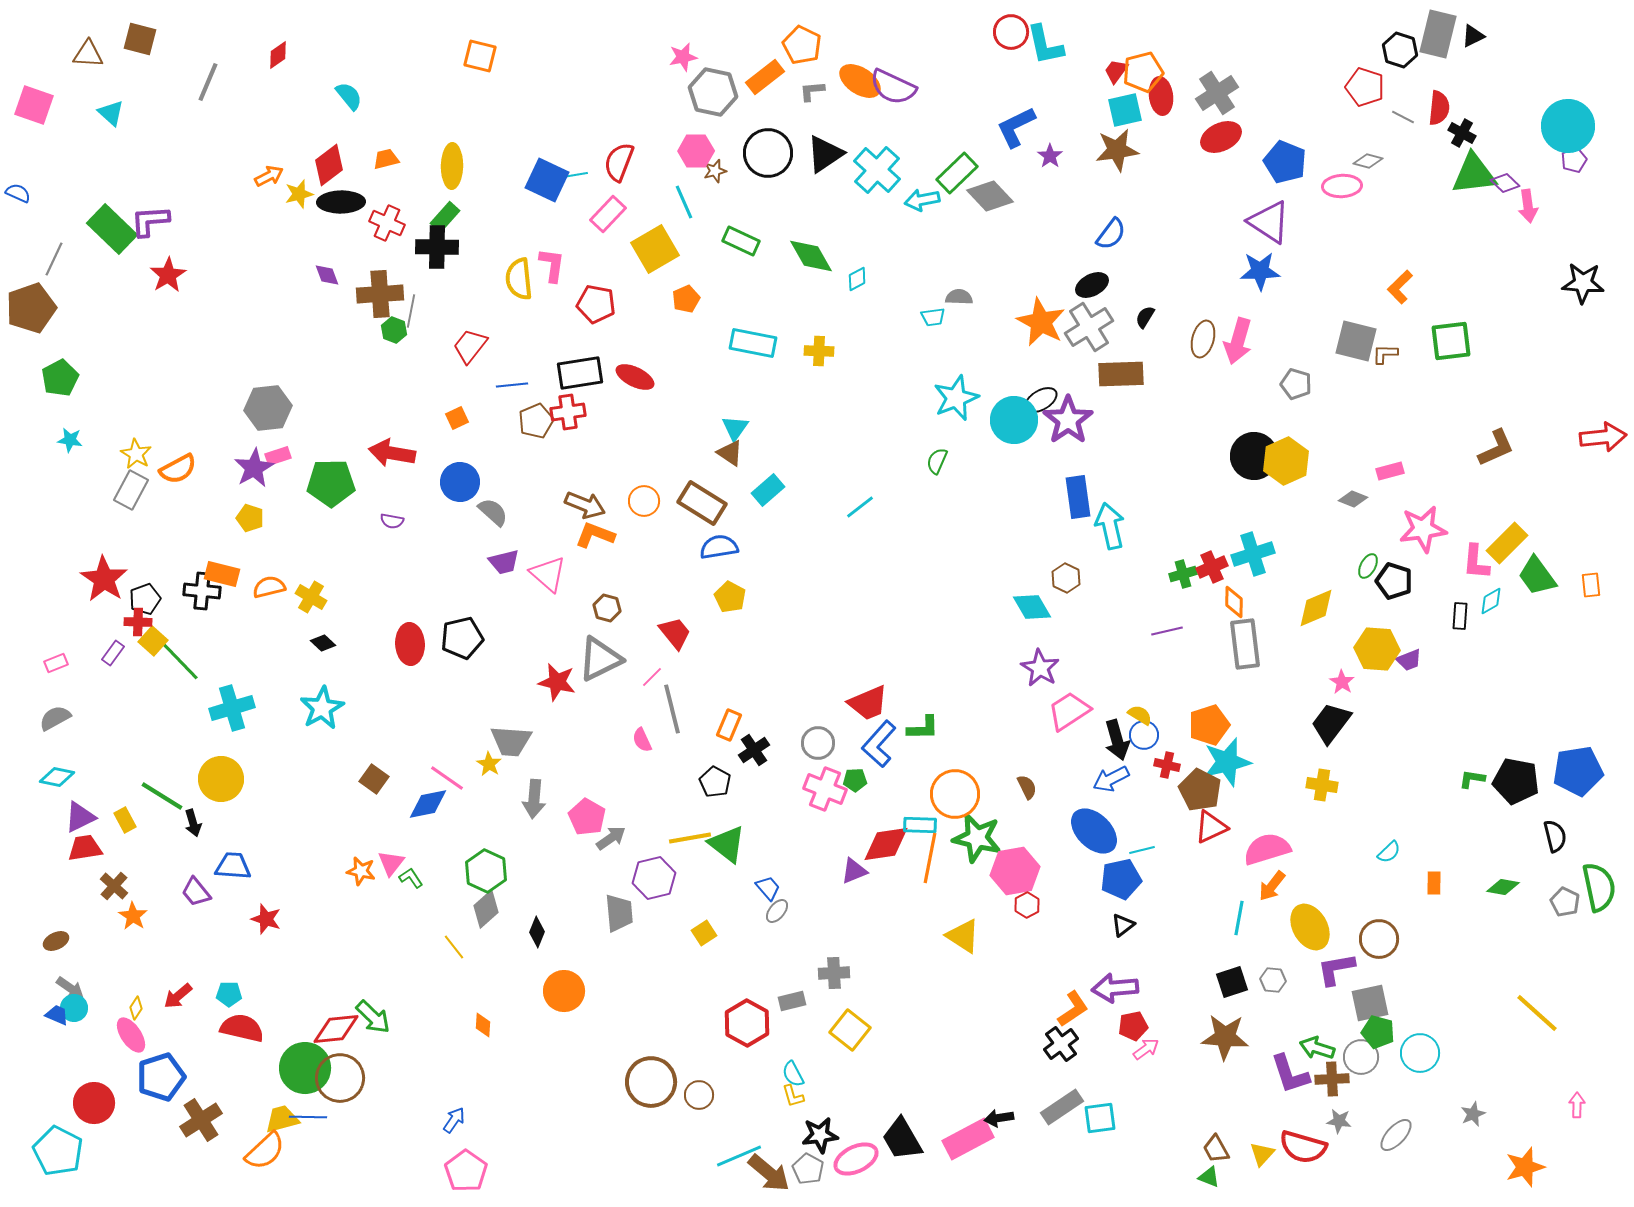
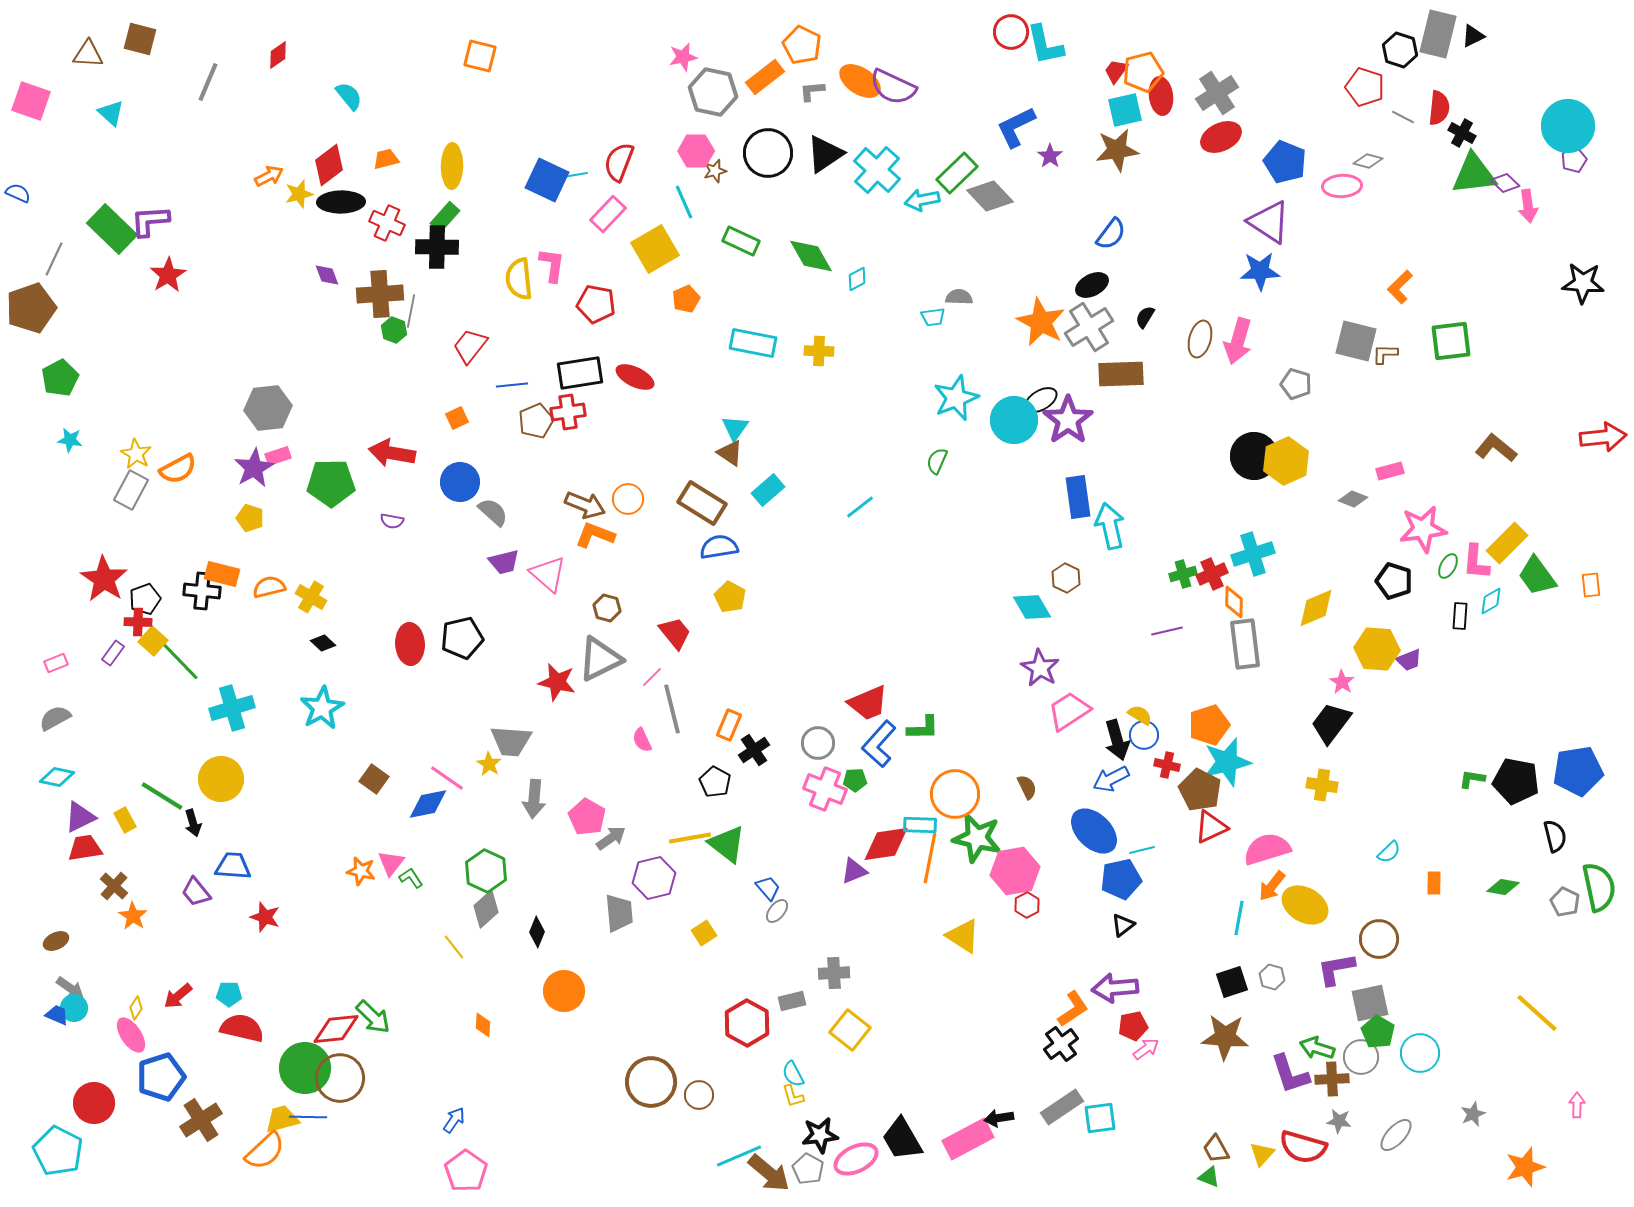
pink square at (34, 105): moved 3 px left, 4 px up
brown ellipse at (1203, 339): moved 3 px left
brown L-shape at (1496, 448): rotated 117 degrees counterclockwise
orange circle at (644, 501): moved 16 px left, 2 px up
green ellipse at (1368, 566): moved 80 px right
red cross at (1212, 567): moved 7 px down
red star at (266, 919): moved 1 px left, 2 px up
yellow ellipse at (1310, 927): moved 5 px left, 22 px up; rotated 30 degrees counterclockwise
gray hexagon at (1273, 980): moved 1 px left, 3 px up; rotated 10 degrees clockwise
green pentagon at (1378, 1032): rotated 16 degrees clockwise
